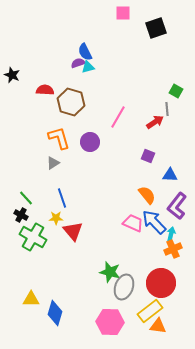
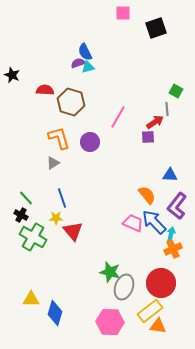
purple square: moved 19 px up; rotated 24 degrees counterclockwise
